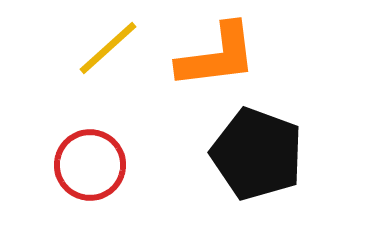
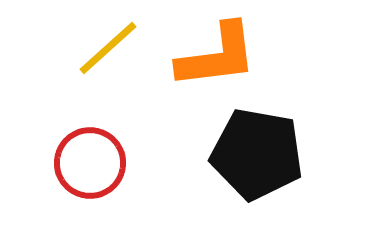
black pentagon: rotated 10 degrees counterclockwise
red circle: moved 2 px up
